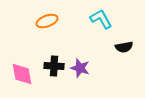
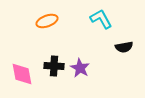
purple star: rotated 12 degrees clockwise
